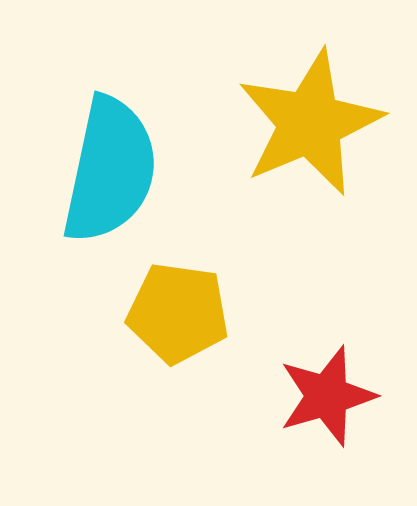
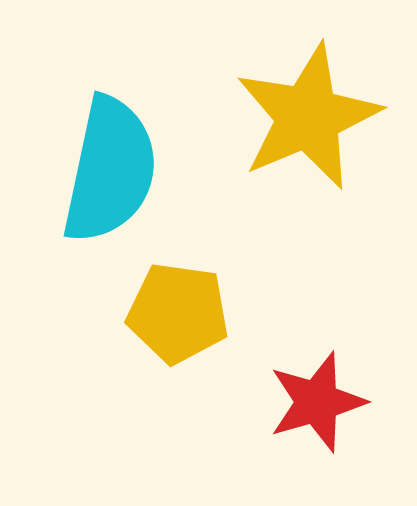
yellow star: moved 2 px left, 6 px up
red star: moved 10 px left, 6 px down
